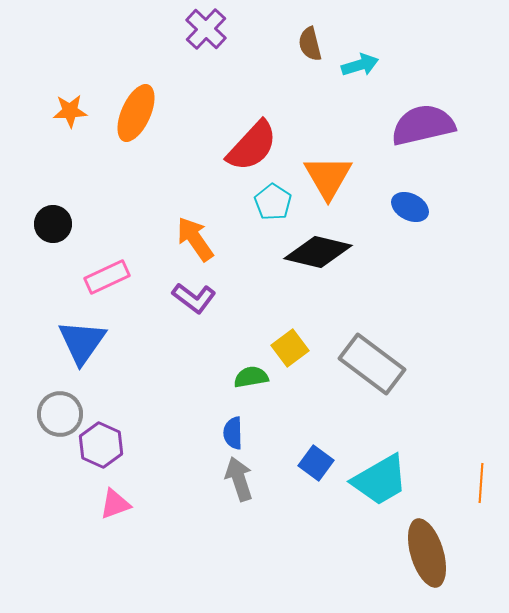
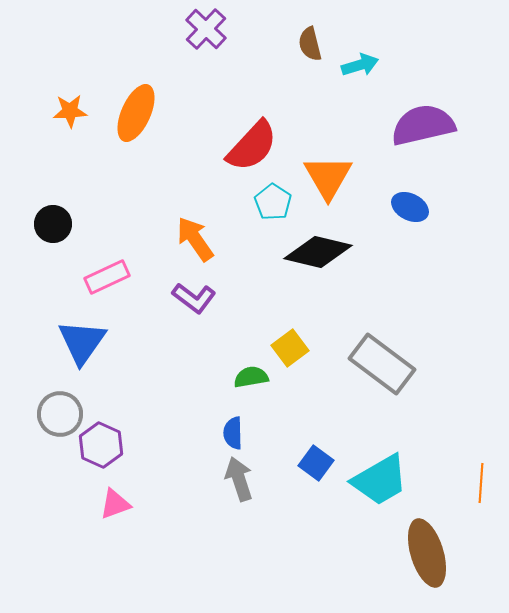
gray rectangle: moved 10 px right
